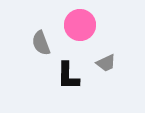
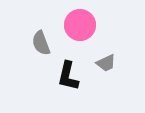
black L-shape: rotated 12 degrees clockwise
